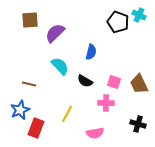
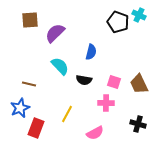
black semicircle: moved 1 px left, 1 px up; rotated 21 degrees counterclockwise
blue star: moved 2 px up
pink semicircle: rotated 18 degrees counterclockwise
